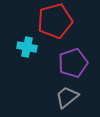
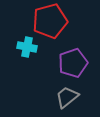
red pentagon: moved 5 px left
